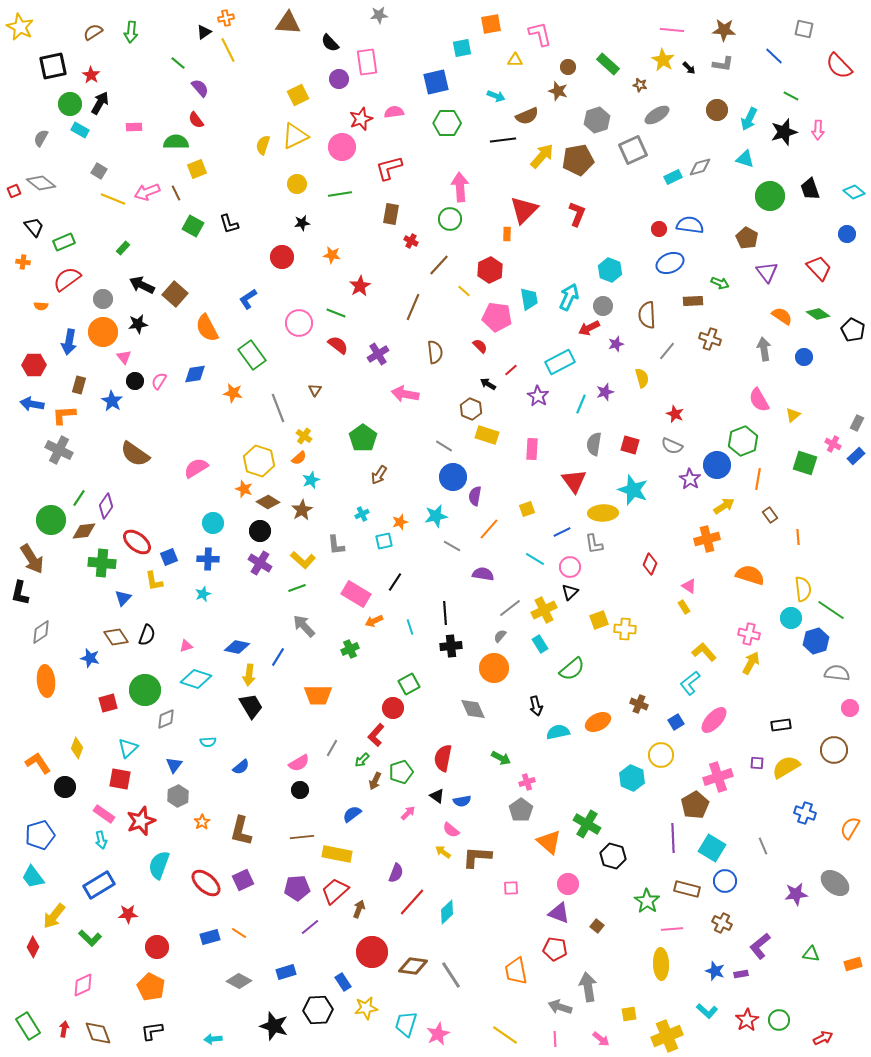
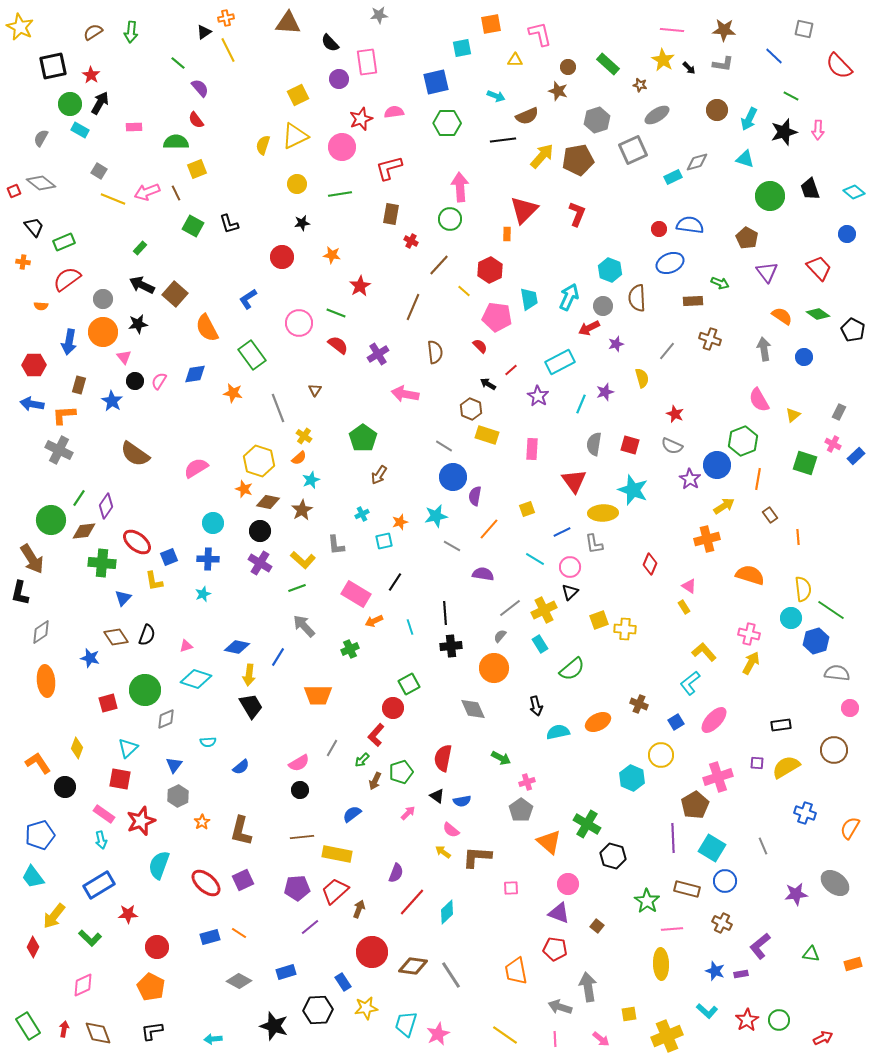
gray diamond at (700, 167): moved 3 px left, 5 px up
green rectangle at (123, 248): moved 17 px right
brown semicircle at (647, 315): moved 10 px left, 17 px up
gray rectangle at (857, 423): moved 18 px left, 11 px up
brown diamond at (268, 502): rotated 20 degrees counterclockwise
